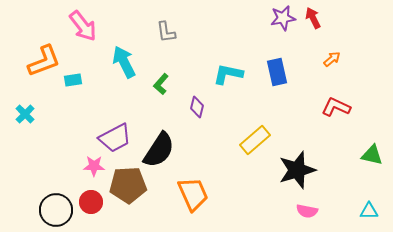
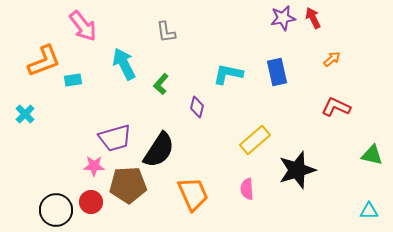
cyan arrow: moved 2 px down
purple trapezoid: rotated 12 degrees clockwise
pink semicircle: moved 60 px left, 22 px up; rotated 75 degrees clockwise
